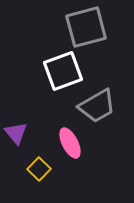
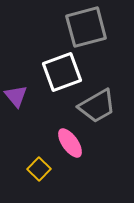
white square: moved 1 px left, 1 px down
purple triangle: moved 37 px up
pink ellipse: rotated 8 degrees counterclockwise
